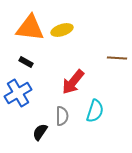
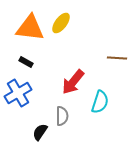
yellow ellipse: moved 1 px left, 7 px up; rotated 35 degrees counterclockwise
cyan semicircle: moved 5 px right, 9 px up
